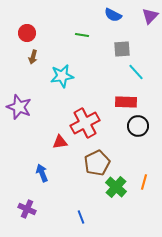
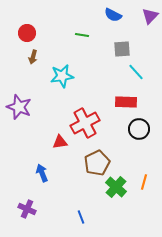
black circle: moved 1 px right, 3 px down
